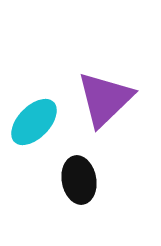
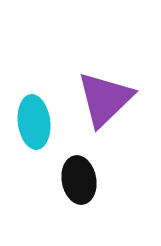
cyan ellipse: rotated 51 degrees counterclockwise
